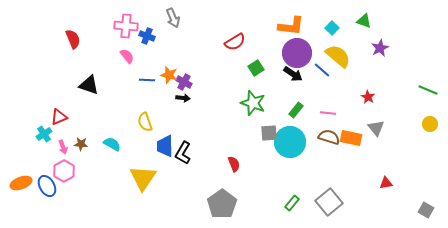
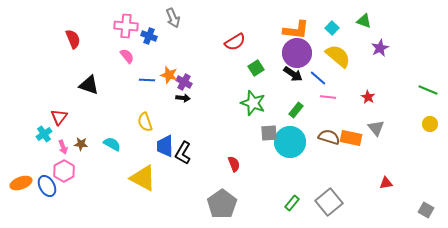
orange L-shape at (291, 26): moved 5 px right, 4 px down
blue cross at (147, 36): moved 2 px right
blue line at (322, 70): moved 4 px left, 8 px down
pink line at (328, 113): moved 16 px up
red triangle at (59, 117): rotated 30 degrees counterclockwise
yellow triangle at (143, 178): rotated 36 degrees counterclockwise
